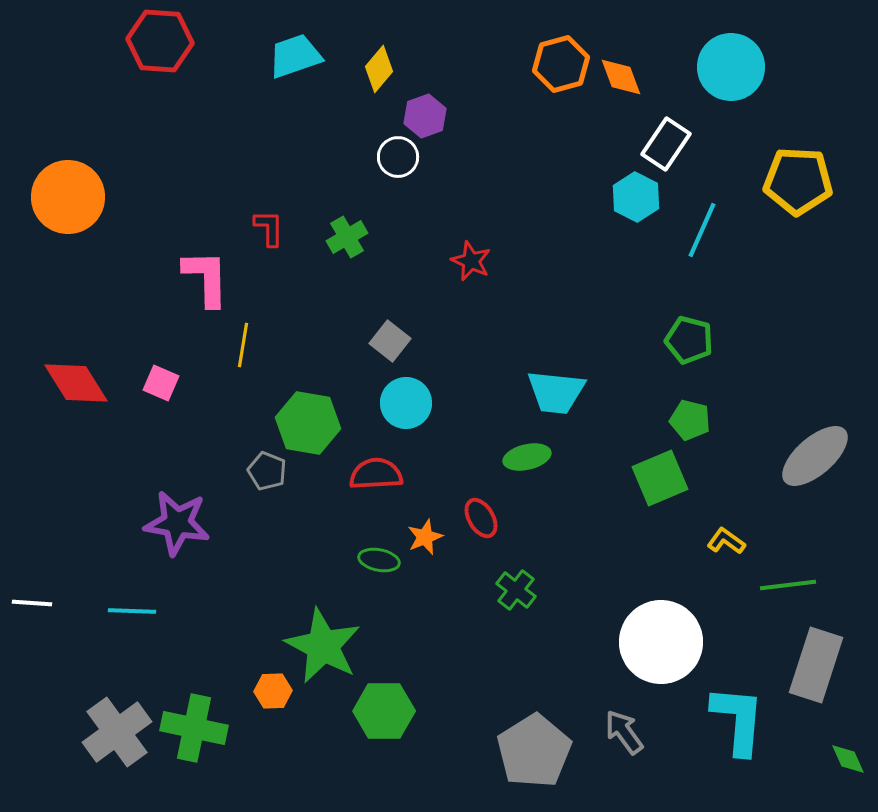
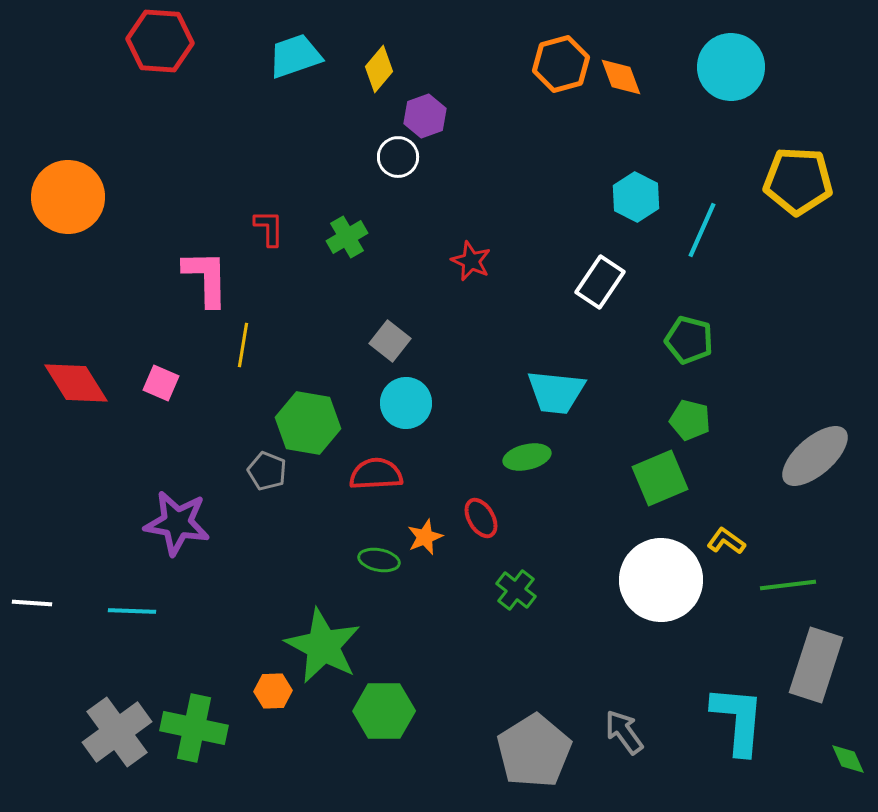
white rectangle at (666, 144): moved 66 px left, 138 px down
white circle at (661, 642): moved 62 px up
